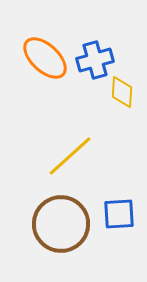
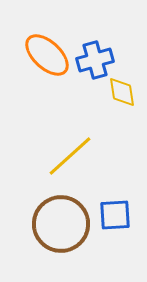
orange ellipse: moved 2 px right, 3 px up
yellow diamond: rotated 12 degrees counterclockwise
blue square: moved 4 px left, 1 px down
